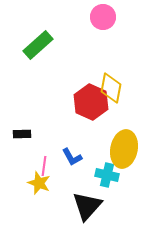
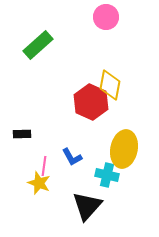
pink circle: moved 3 px right
yellow diamond: moved 1 px left, 3 px up
